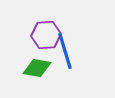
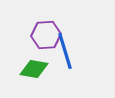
green diamond: moved 3 px left, 1 px down
